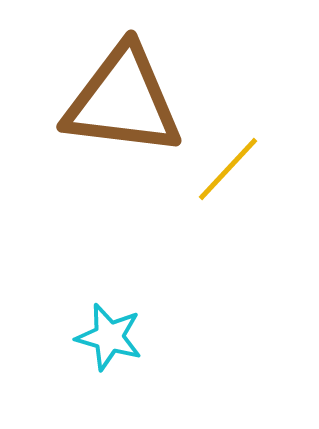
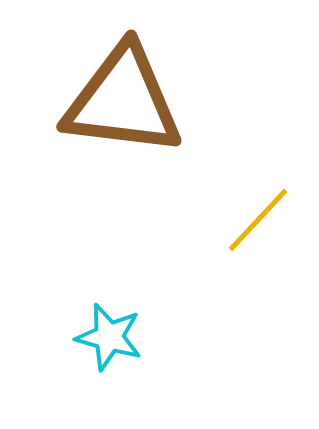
yellow line: moved 30 px right, 51 px down
